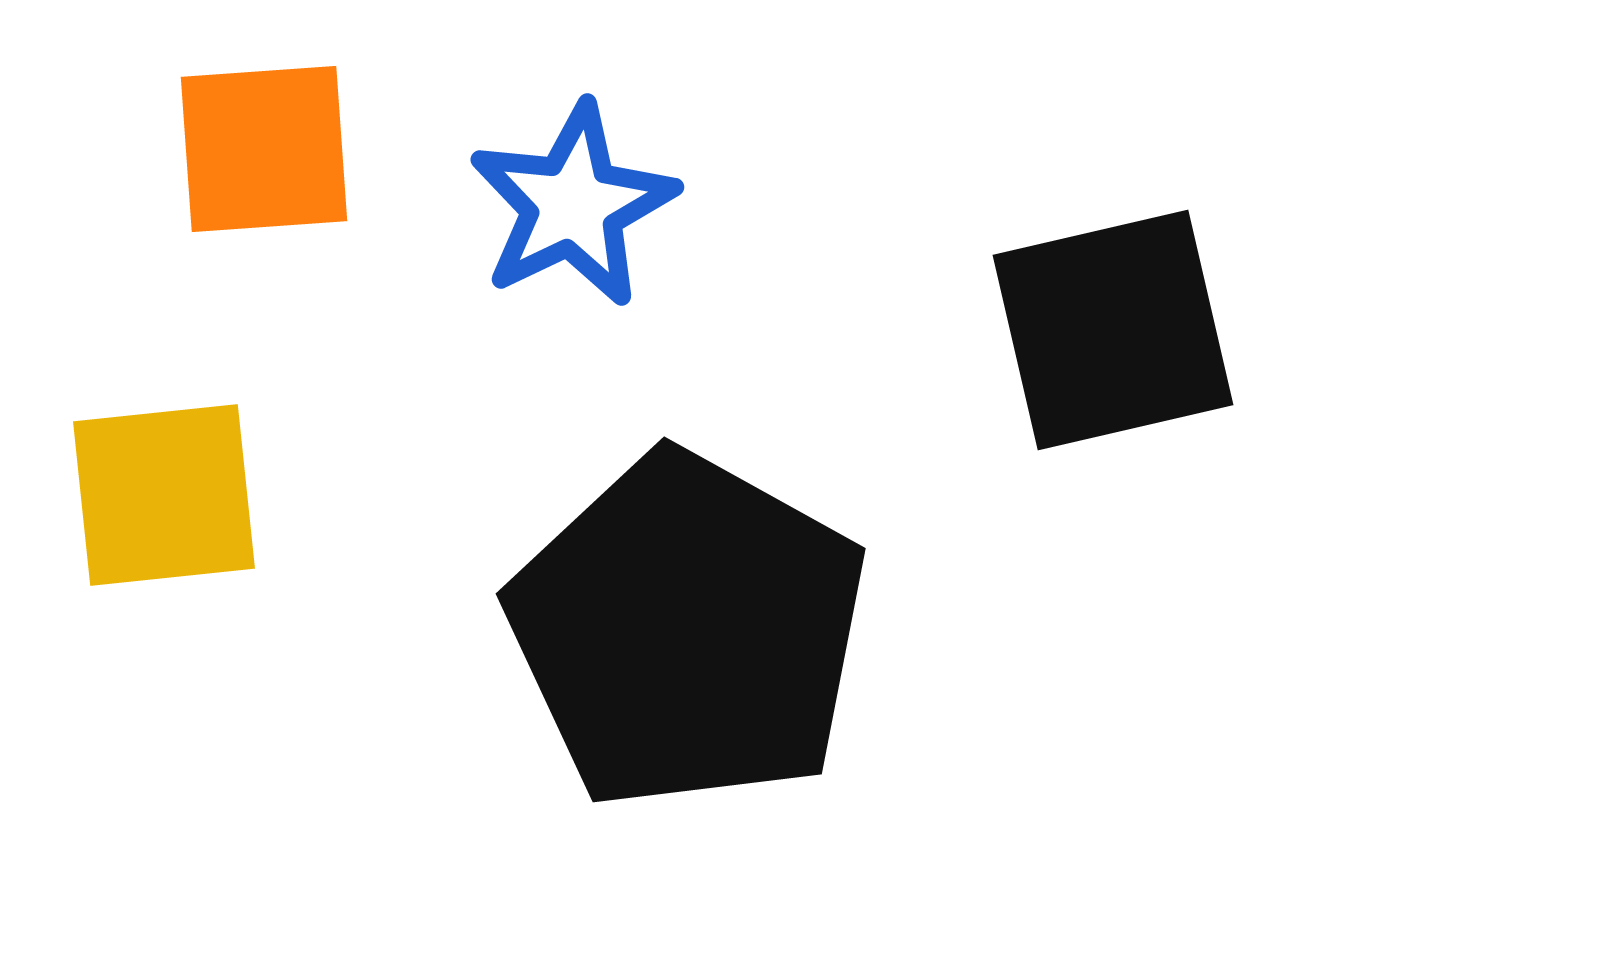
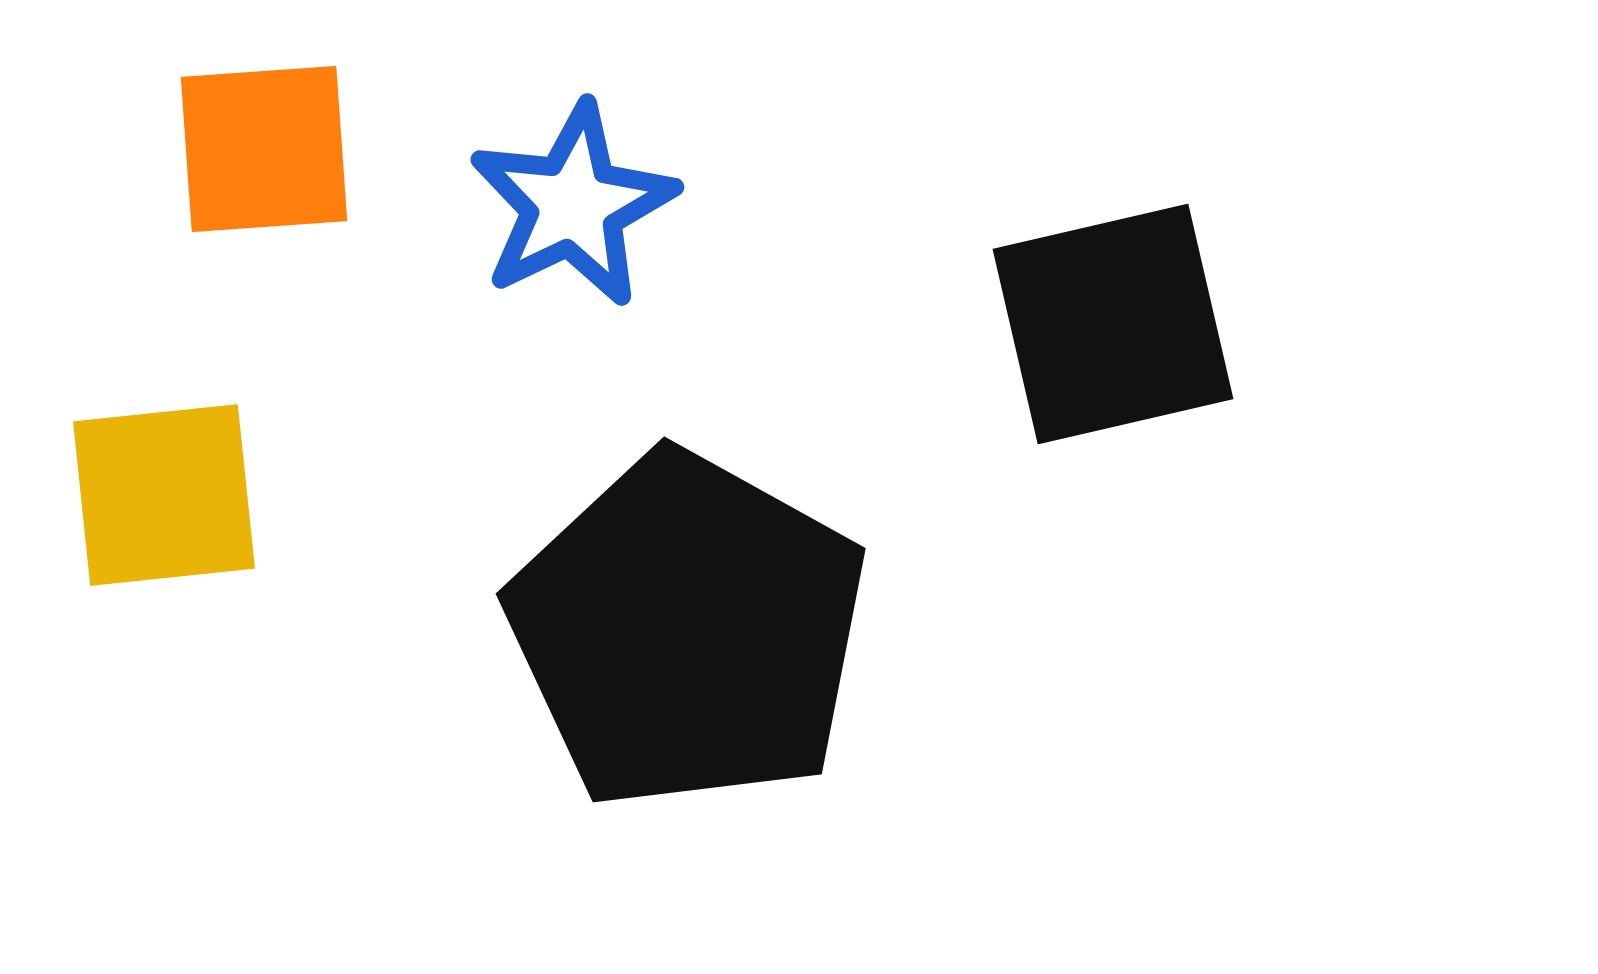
black square: moved 6 px up
